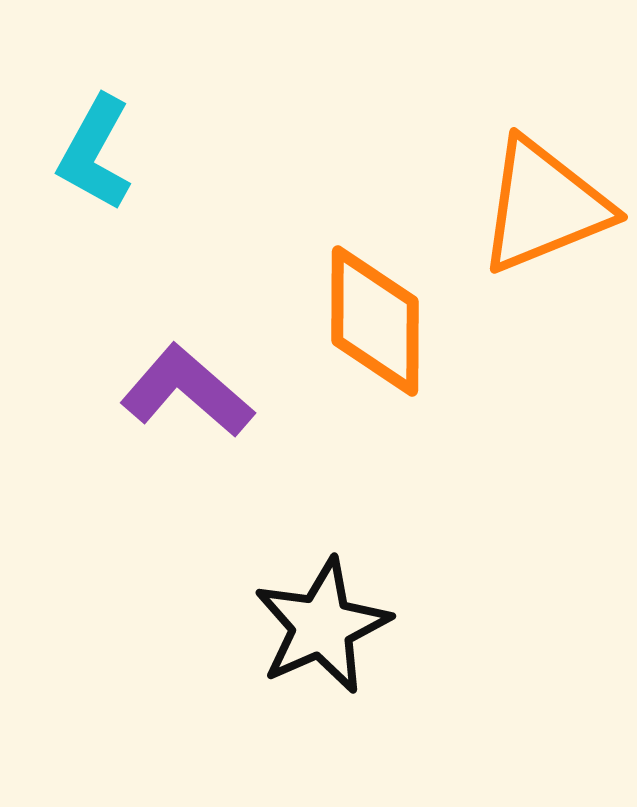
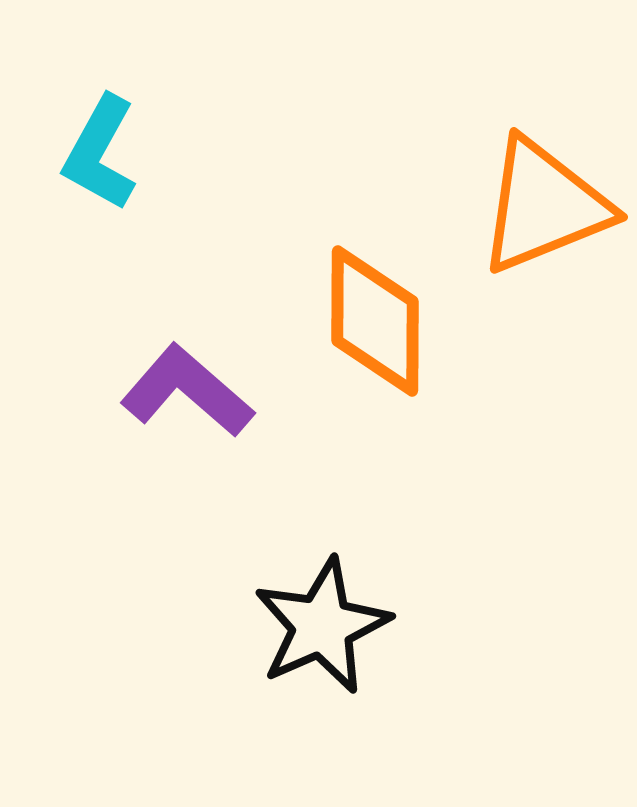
cyan L-shape: moved 5 px right
